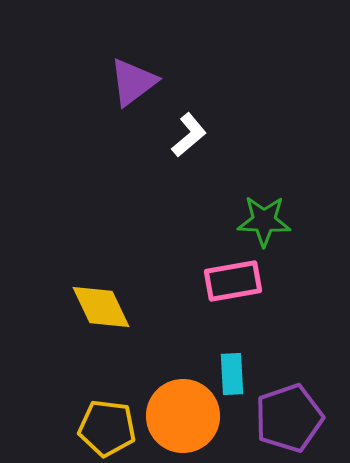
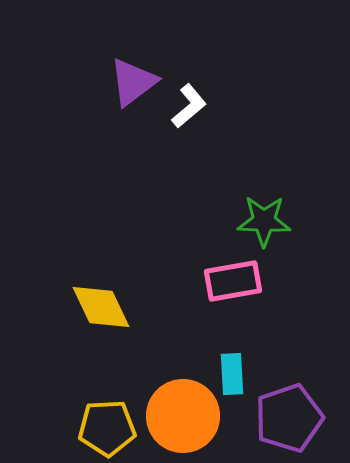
white L-shape: moved 29 px up
yellow pentagon: rotated 10 degrees counterclockwise
